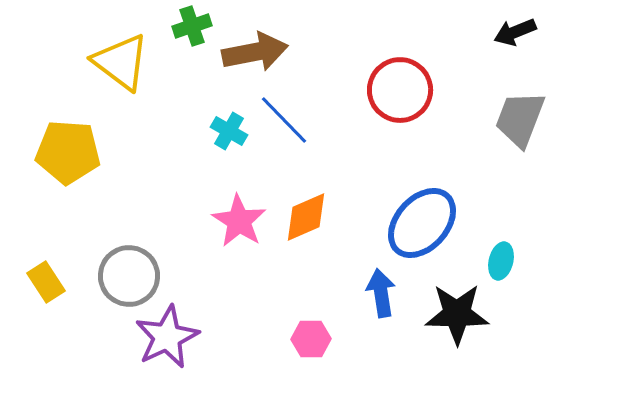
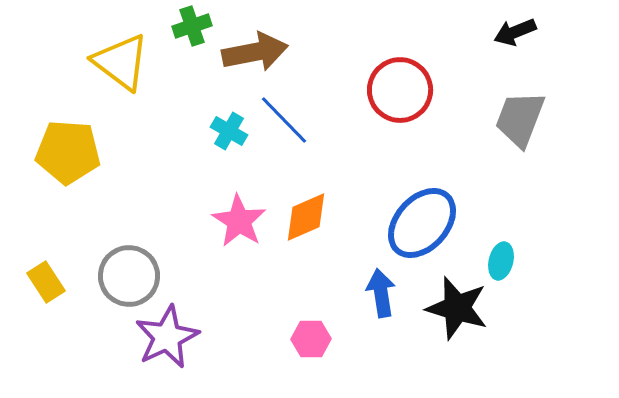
black star: moved 6 px up; rotated 16 degrees clockwise
